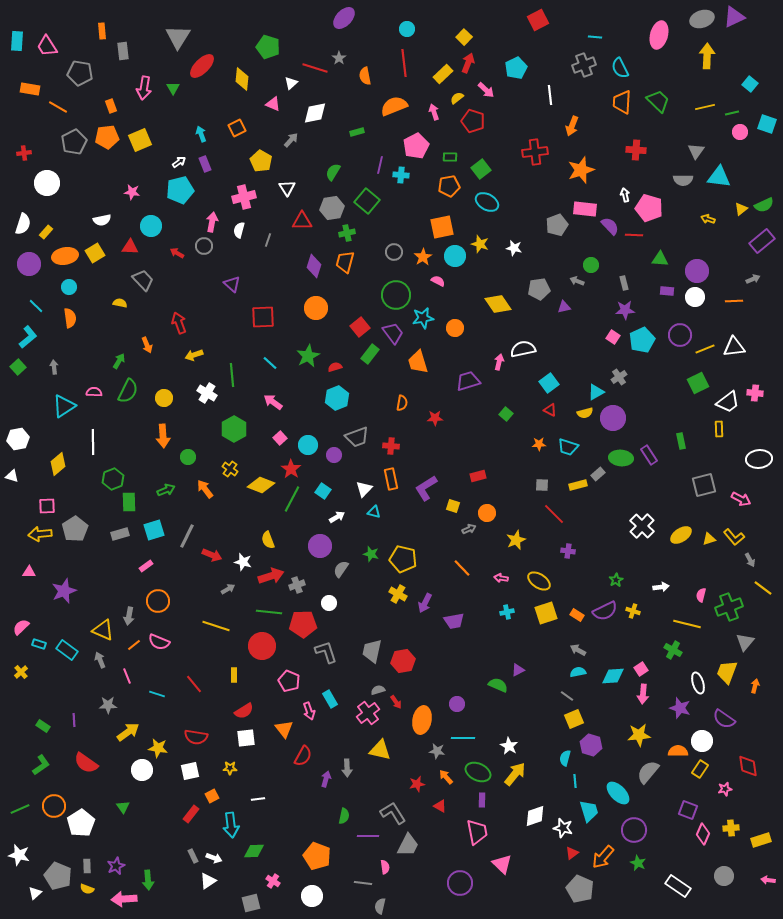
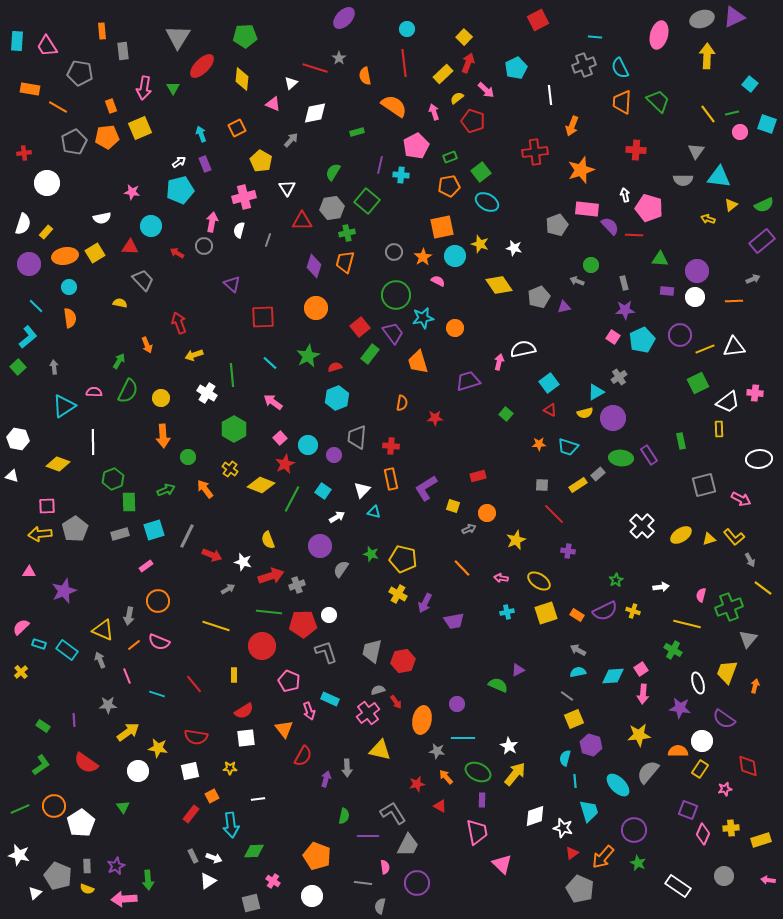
green pentagon at (268, 47): moved 23 px left, 11 px up; rotated 20 degrees counterclockwise
orange semicircle at (394, 106): rotated 56 degrees clockwise
yellow line at (705, 107): moved 3 px right, 7 px down; rotated 66 degrees clockwise
yellow square at (140, 140): moved 12 px up
green rectangle at (450, 157): rotated 24 degrees counterclockwise
green square at (481, 169): moved 3 px down
pink rectangle at (585, 209): moved 2 px right
yellow triangle at (741, 209): moved 10 px left, 4 px up
white semicircle at (102, 220): moved 2 px up
gray pentagon at (539, 289): moved 8 px down; rotated 15 degrees counterclockwise
yellow diamond at (498, 304): moved 1 px right, 19 px up
yellow circle at (164, 398): moved 3 px left
gray trapezoid at (357, 437): rotated 115 degrees clockwise
white hexagon at (18, 439): rotated 20 degrees clockwise
yellow diamond at (58, 464): rotated 60 degrees clockwise
red star at (291, 469): moved 6 px left, 5 px up; rotated 12 degrees clockwise
yellow rectangle at (578, 485): rotated 18 degrees counterclockwise
white triangle at (364, 489): moved 2 px left, 1 px down
white circle at (329, 603): moved 12 px down
gray triangle at (745, 642): moved 3 px right, 3 px up
cyan rectangle at (330, 699): rotated 36 degrees counterclockwise
purple star at (680, 708): rotated 10 degrees counterclockwise
white circle at (142, 770): moved 4 px left, 1 px down
cyan ellipse at (618, 793): moved 8 px up
purple circle at (460, 883): moved 43 px left
